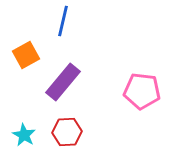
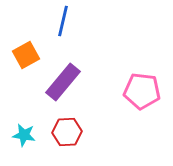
cyan star: rotated 20 degrees counterclockwise
